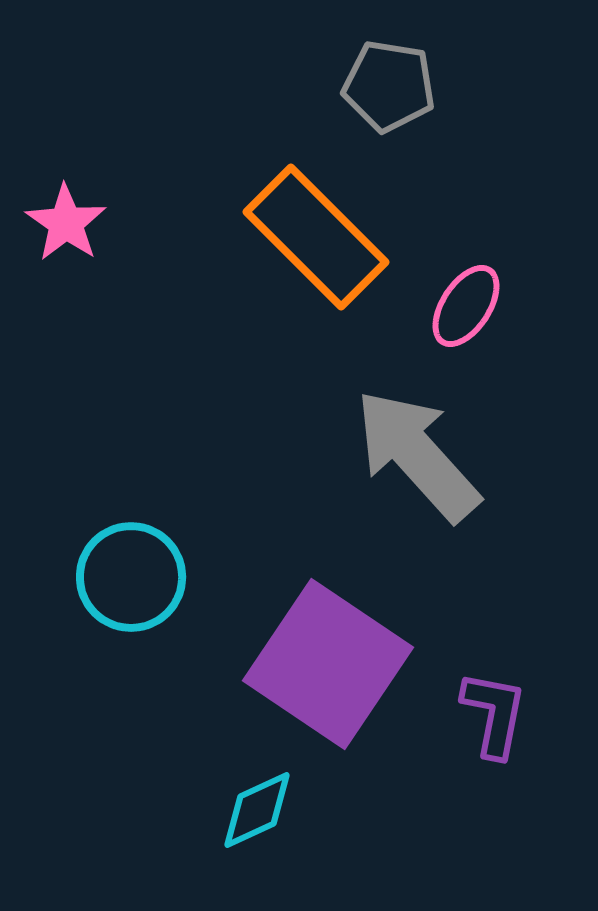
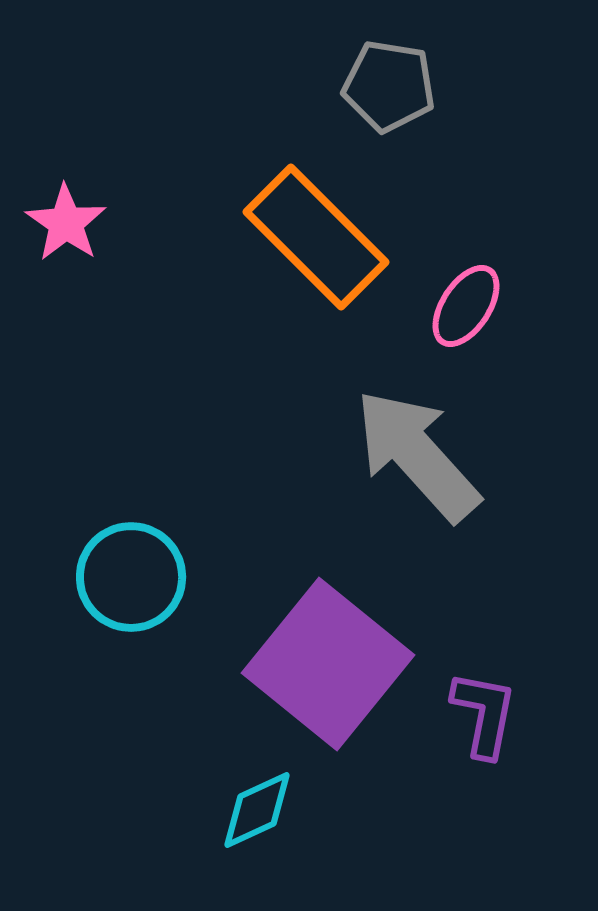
purple square: rotated 5 degrees clockwise
purple L-shape: moved 10 px left
